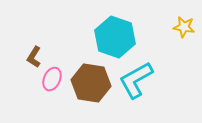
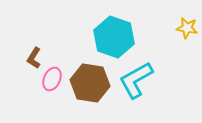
yellow star: moved 3 px right, 1 px down
cyan hexagon: moved 1 px left
brown L-shape: moved 1 px down
brown hexagon: moved 1 px left
